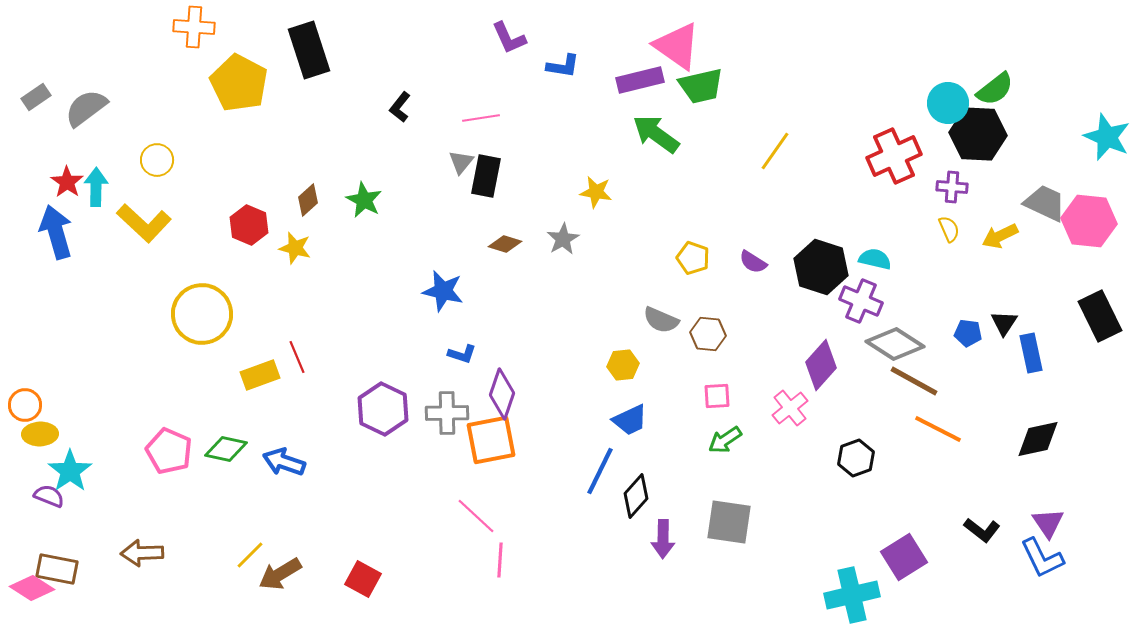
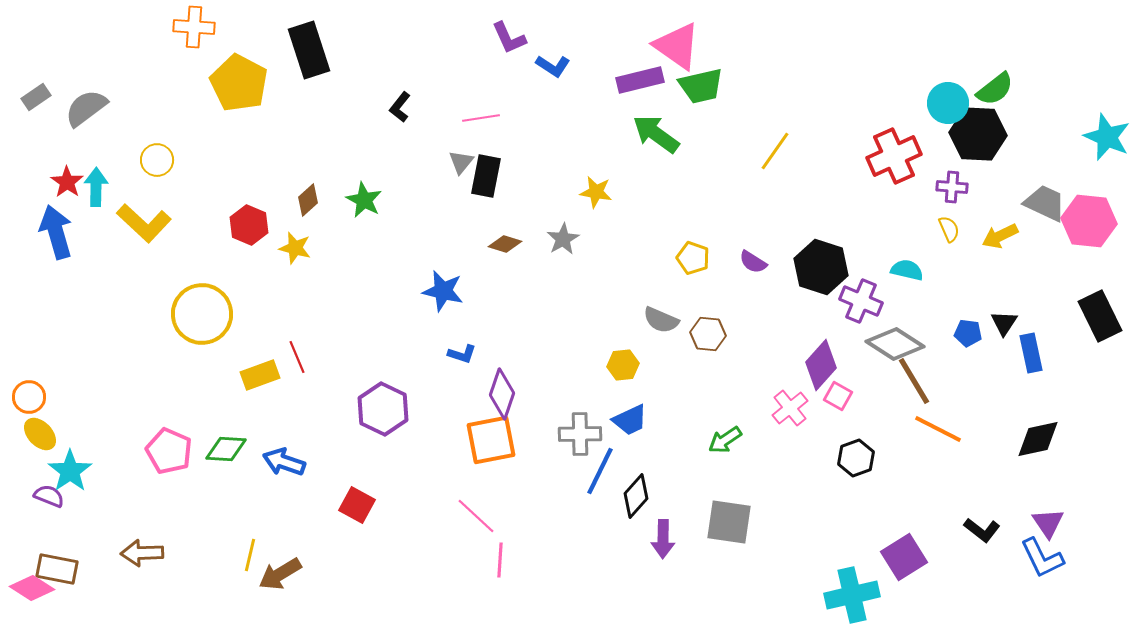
blue L-shape at (563, 66): moved 10 px left; rotated 24 degrees clockwise
cyan semicircle at (875, 259): moved 32 px right, 11 px down
brown line at (914, 381): rotated 30 degrees clockwise
pink square at (717, 396): moved 121 px right; rotated 32 degrees clockwise
orange circle at (25, 405): moved 4 px right, 8 px up
gray cross at (447, 413): moved 133 px right, 21 px down
yellow ellipse at (40, 434): rotated 48 degrees clockwise
green diamond at (226, 449): rotated 9 degrees counterclockwise
yellow line at (250, 555): rotated 32 degrees counterclockwise
red square at (363, 579): moved 6 px left, 74 px up
